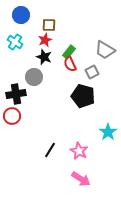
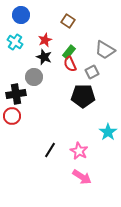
brown square: moved 19 px right, 4 px up; rotated 32 degrees clockwise
black pentagon: rotated 15 degrees counterclockwise
pink arrow: moved 1 px right, 2 px up
